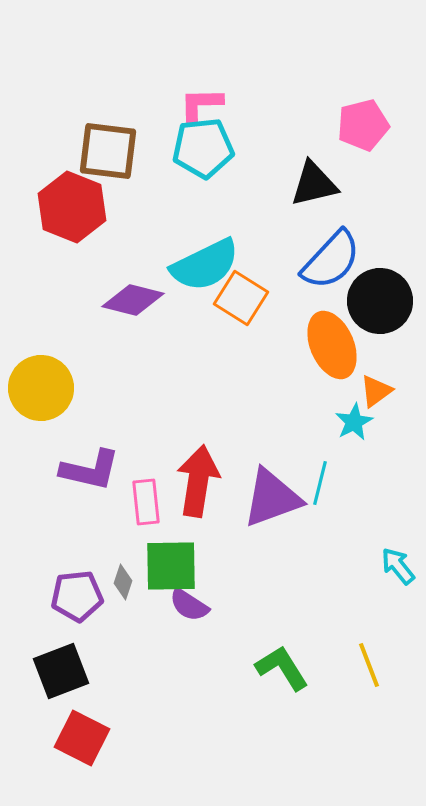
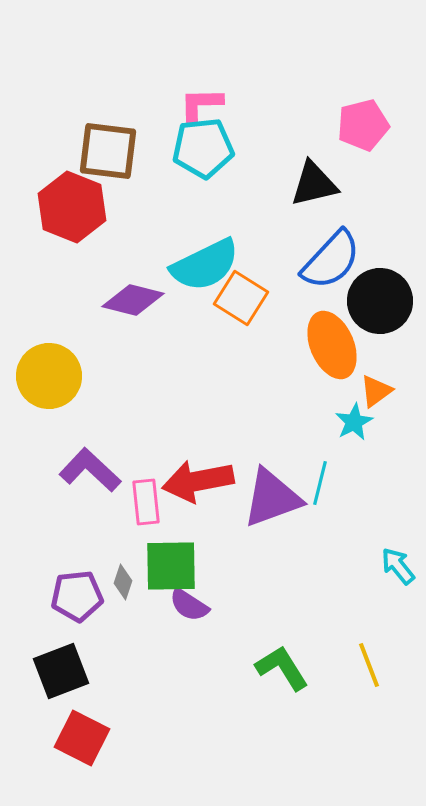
yellow circle: moved 8 px right, 12 px up
purple L-shape: rotated 150 degrees counterclockwise
red arrow: rotated 110 degrees counterclockwise
